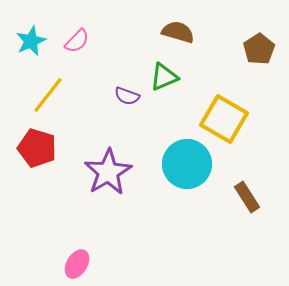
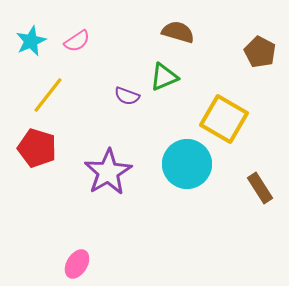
pink semicircle: rotated 12 degrees clockwise
brown pentagon: moved 1 px right, 3 px down; rotated 12 degrees counterclockwise
brown rectangle: moved 13 px right, 9 px up
